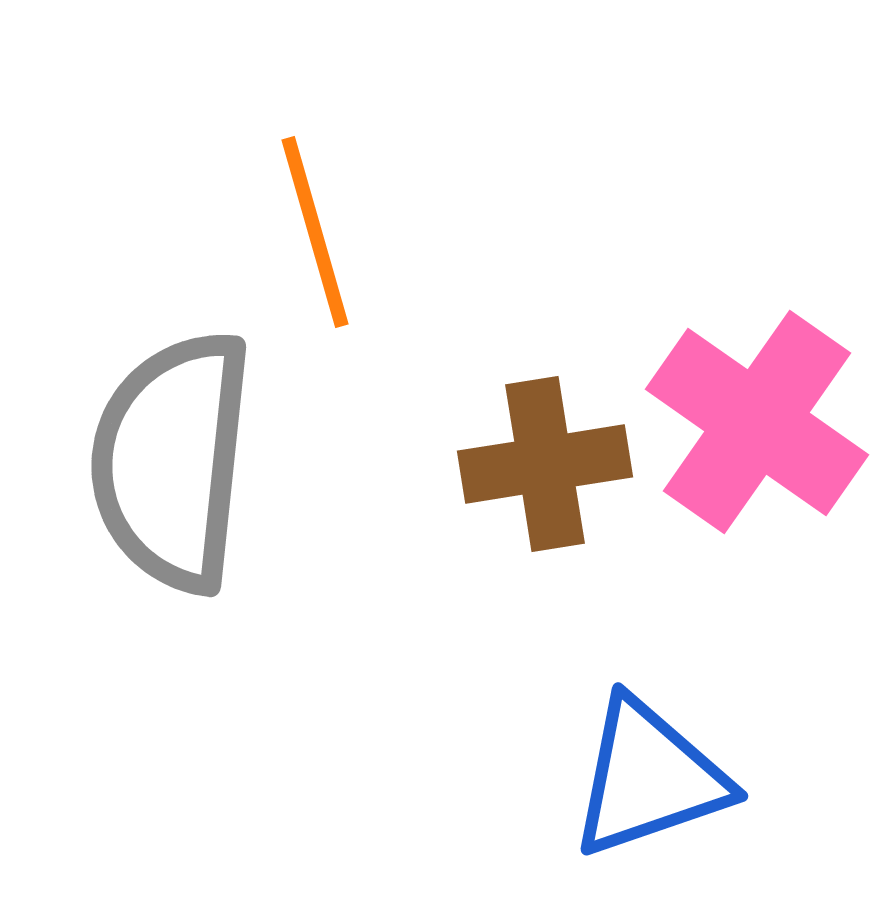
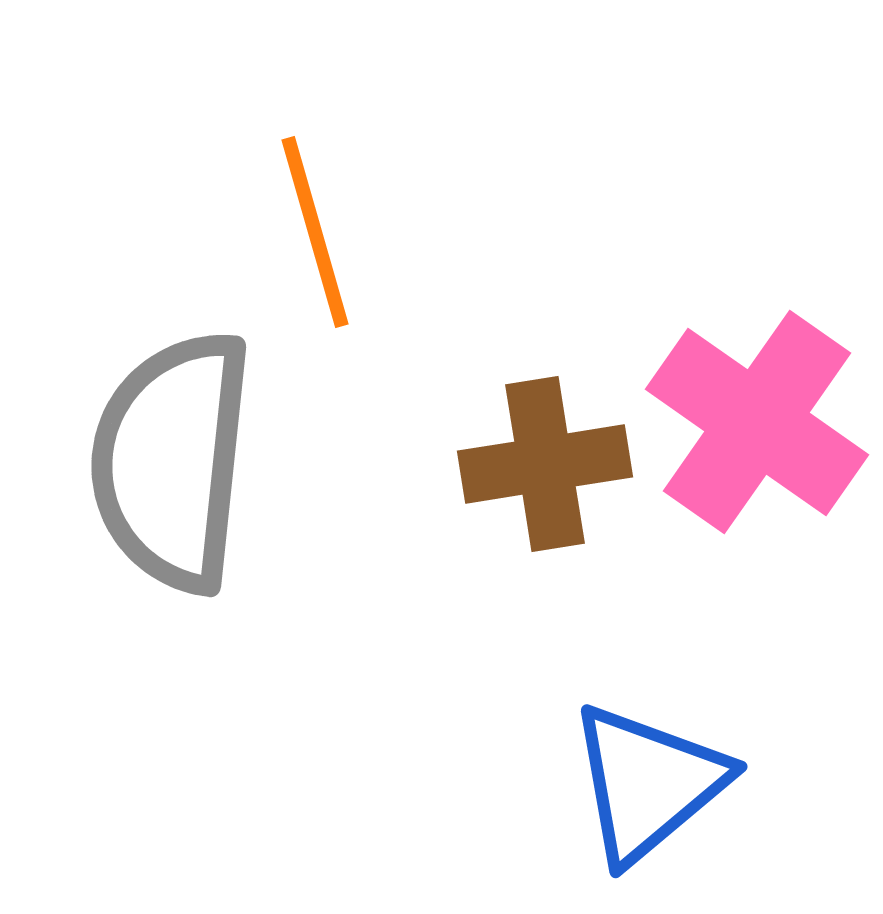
blue triangle: moved 1 px left, 5 px down; rotated 21 degrees counterclockwise
